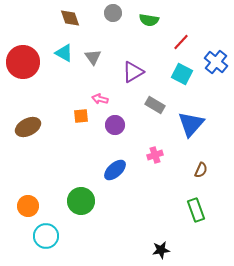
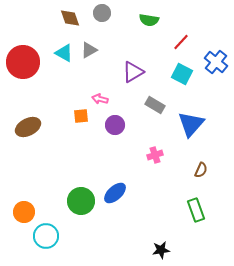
gray circle: moved 11 px left
gray triangle: moved 4 px left, 7 px up; rotated 36 degrees clockwise
blue ellipse: moved 23 px down
orange circle: moved 4 px left, 6 px down
